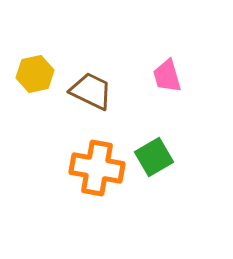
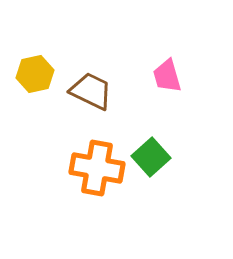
green square: moved 3 px left; rotated 12 degrees counterclockwise
